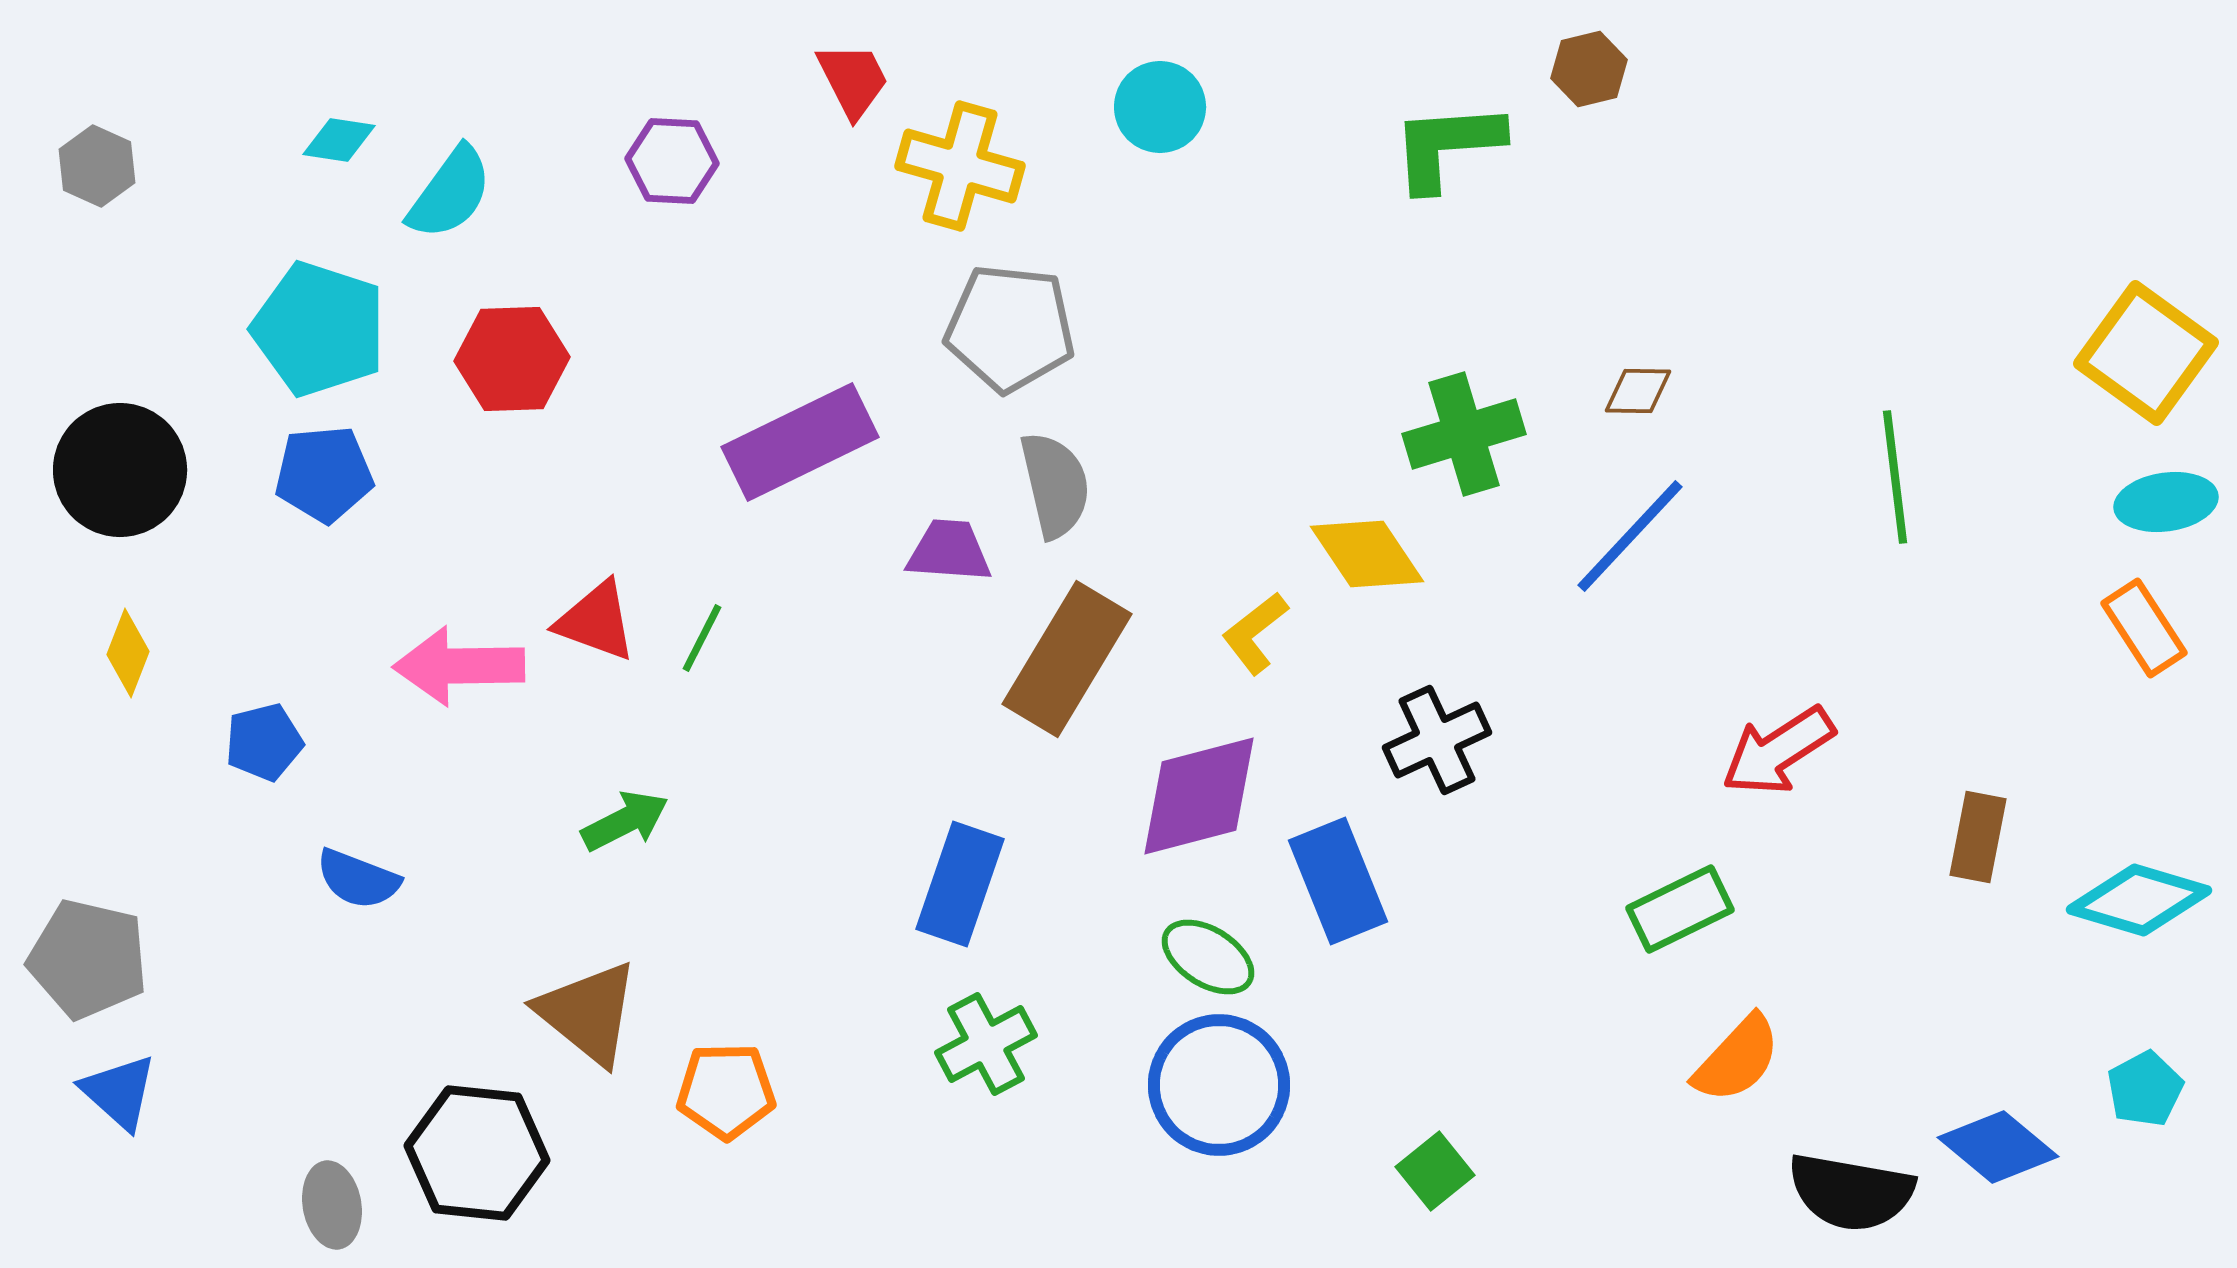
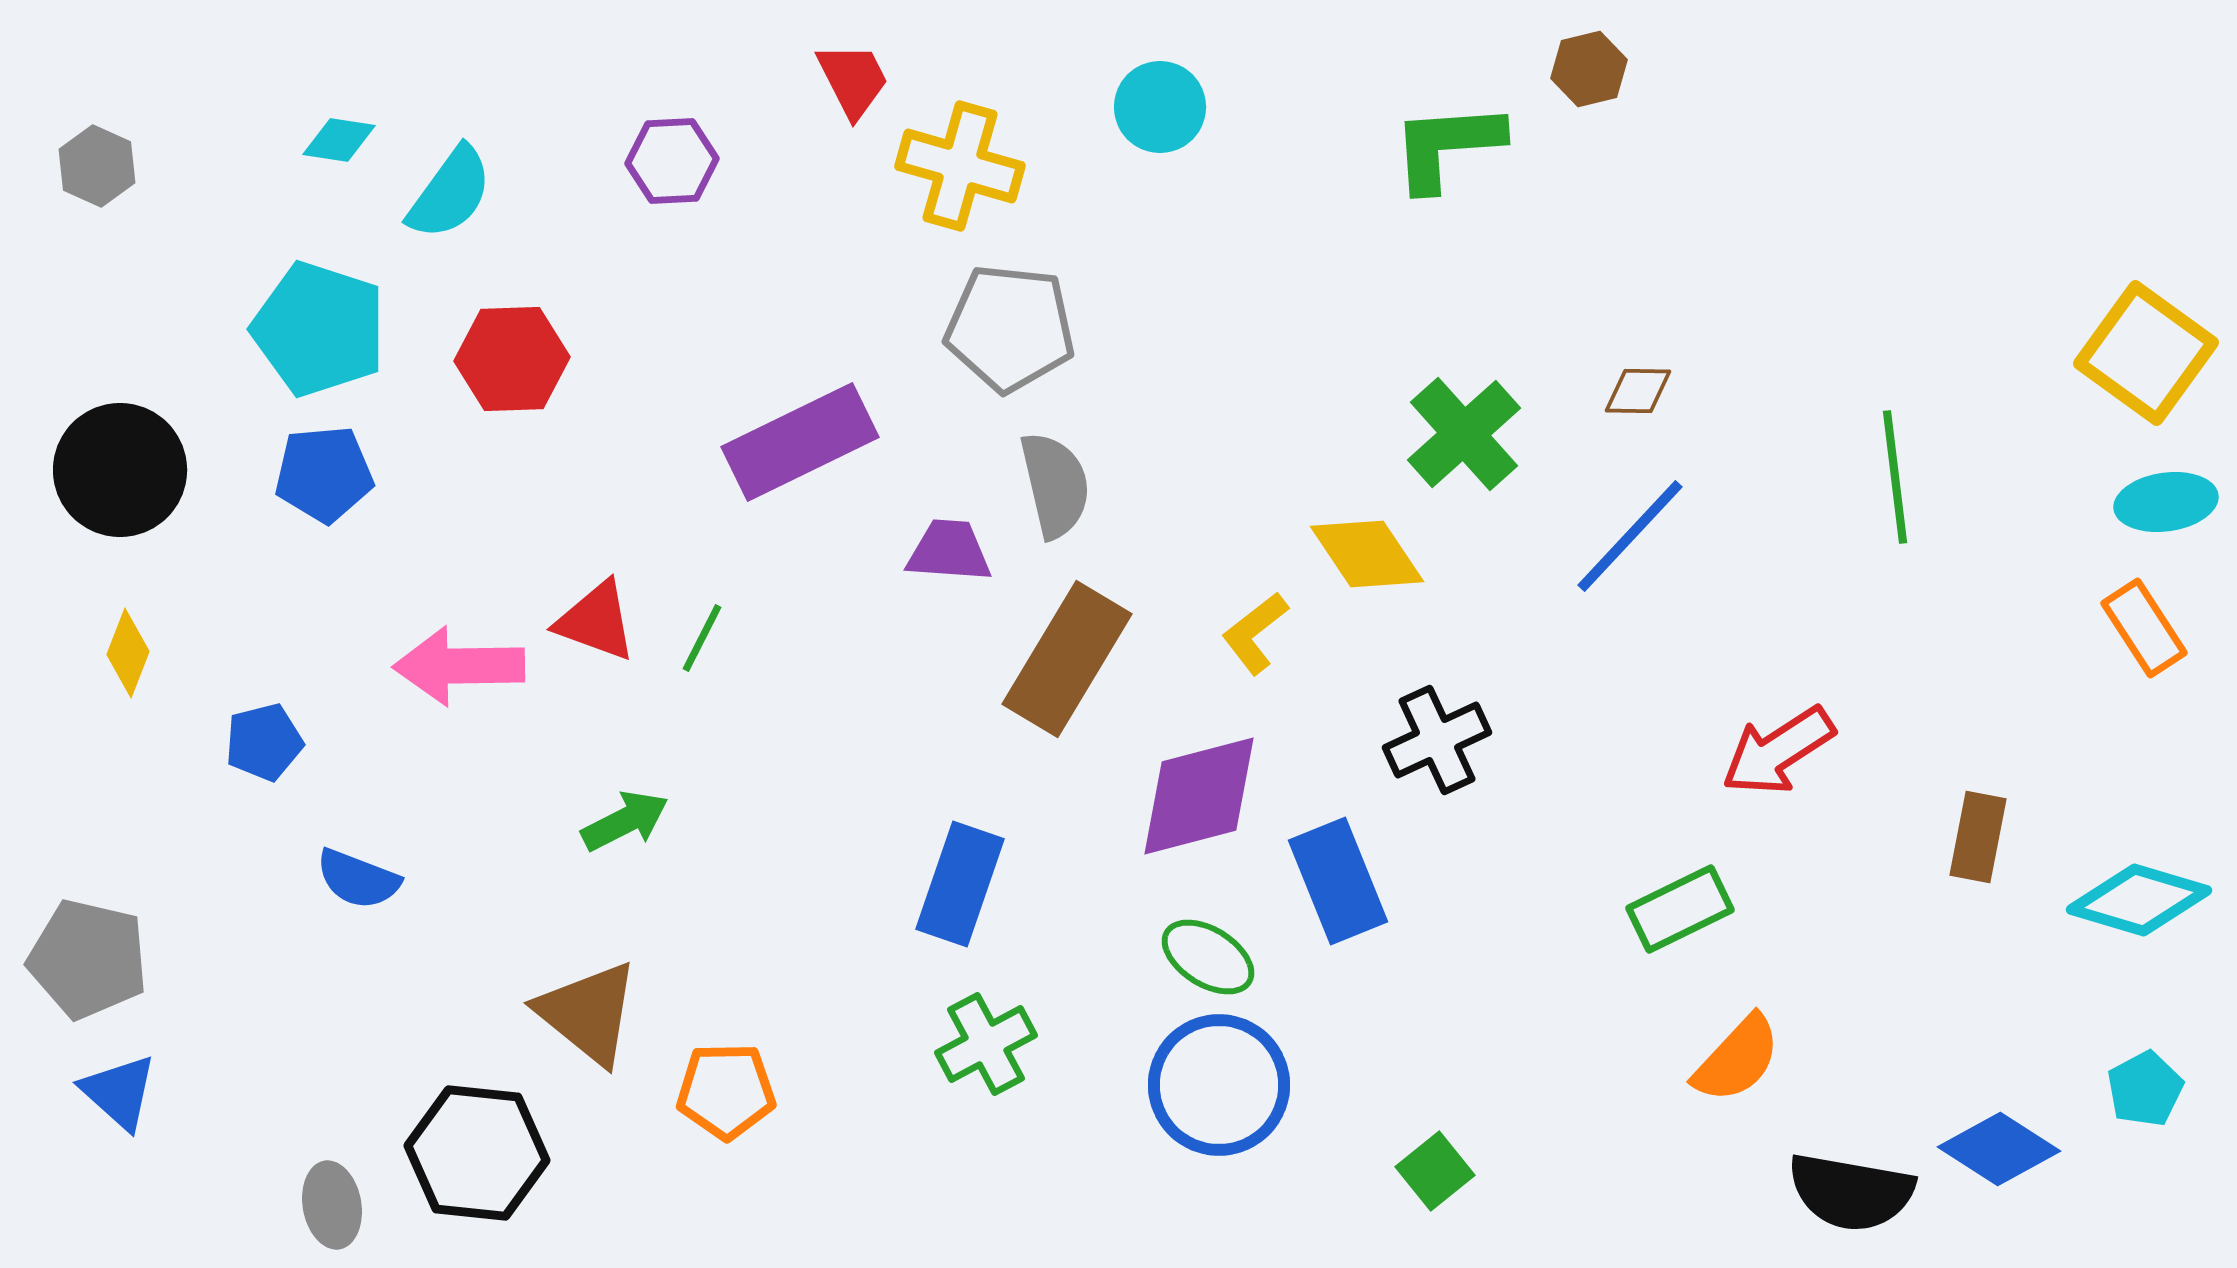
purple hexagon at (672, 161): rotated 6 degrees counterclockwise
green cross at (1464, 434): rotated 25 degrees counterclockwise
blue diamond at (1998, 1147): moved 1 px right, 2 px down; rotated 7 degrees counterclockwise
